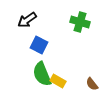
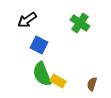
green cross: moved 1 px down; rotated 18 degrees clockwise
brown semicircle: rotated 56 degrees clockwise
